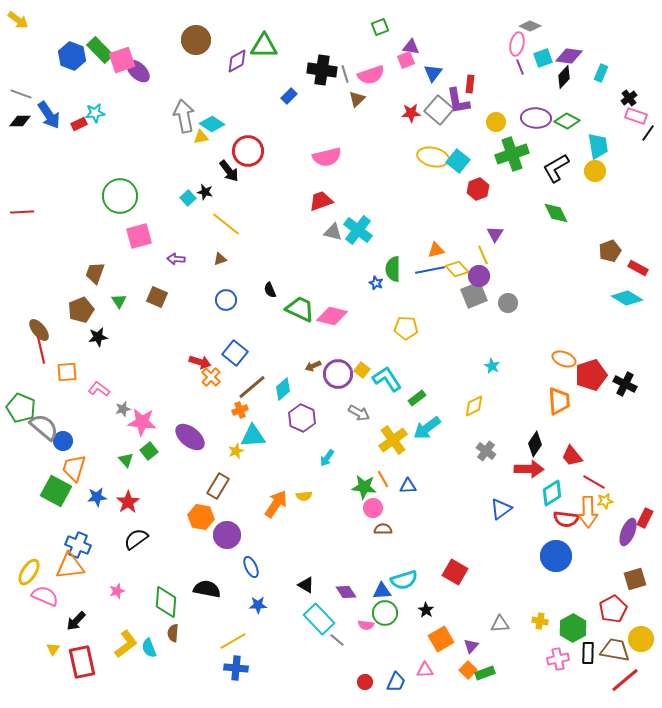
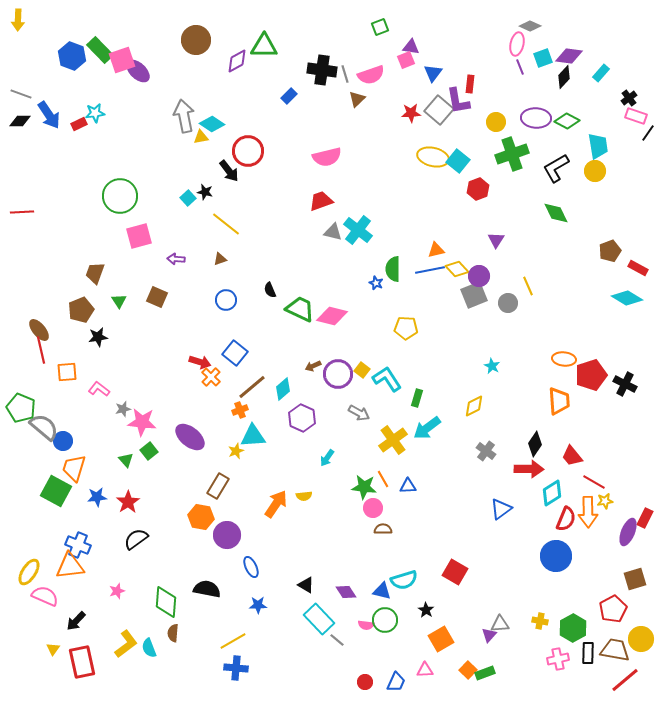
yellow arrow at (18, 20): rotated 55 degrees clockwise
cyan rectangle at (601, 73): rotated 18 degrees clockwise
purple triangle at (495, 234): moved 1 px right, 6 px down
yellow line at (483, 255): moved 45 px right, 31 px down
orange ellipse at (564, 359): rotated 15 degrees counterclockwise
green rectangle at (417, 398): rotated 36 degrees counterclockwise
red semicircle at (566, 519): rotated 75 degrees counterclockwise
blue triangle at (382, 591): rotated 18 degrees clockwise
green circle at (385, 613): moved 7 px down
purple triangle at (471, 646): moved 18 px right, 11 px up
